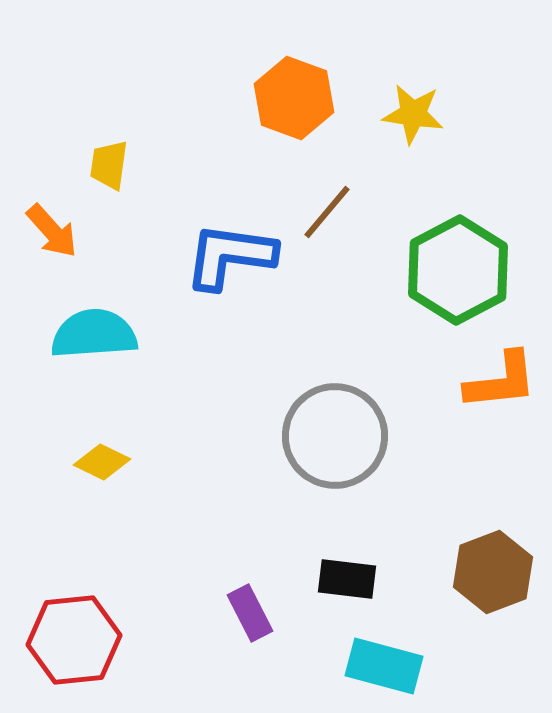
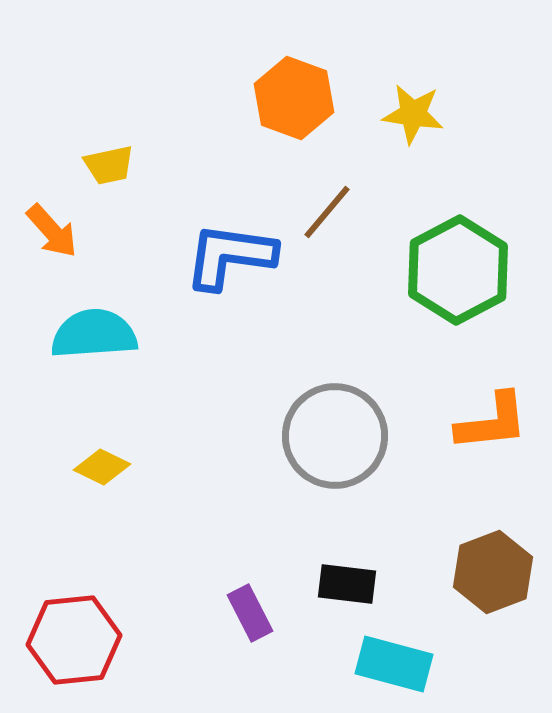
yellow trapezoid: rotated 110 degrees counterclockwise
orange L-shape: moved 9 px left, 41 px down
yellow diamond: moved 5 px down
black rectangle: moved 5 px down
cyan rectangle: moved 10 px right, 2 px up
